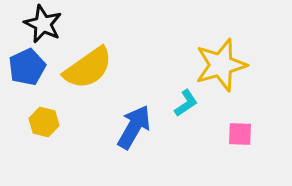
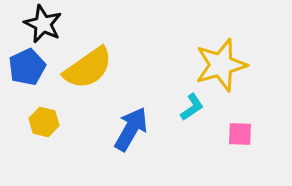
cyan L-shape: moved 6 px right, 4 px down
blue arrow: moved 3 px left, 2 px down
